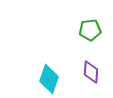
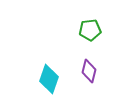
purple diamond: moved 2 px left, 1 px up; rotated 10 degrees clockwise
